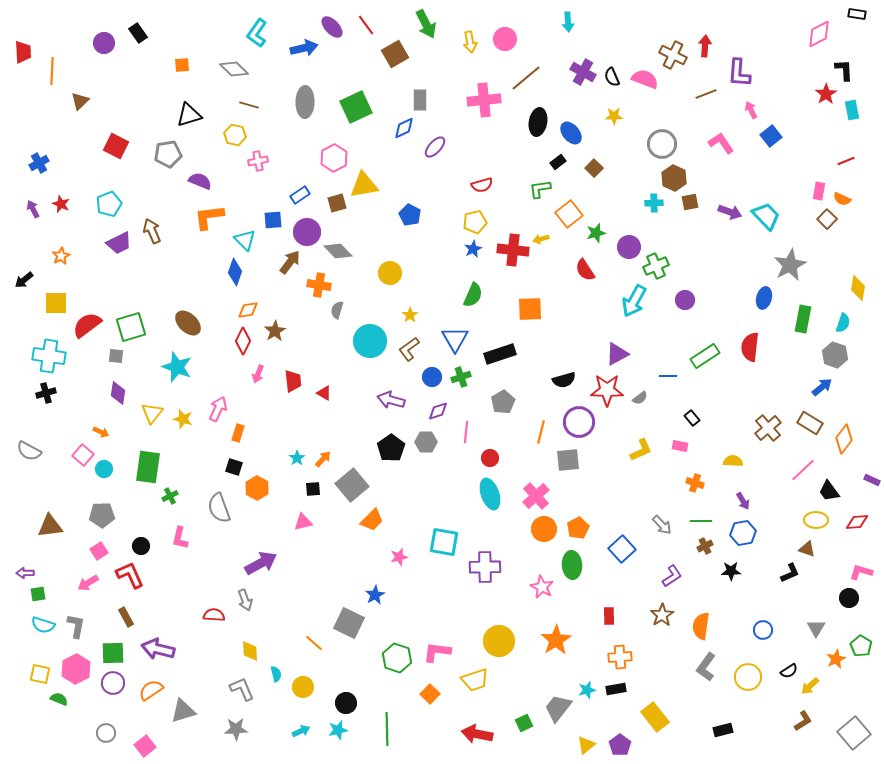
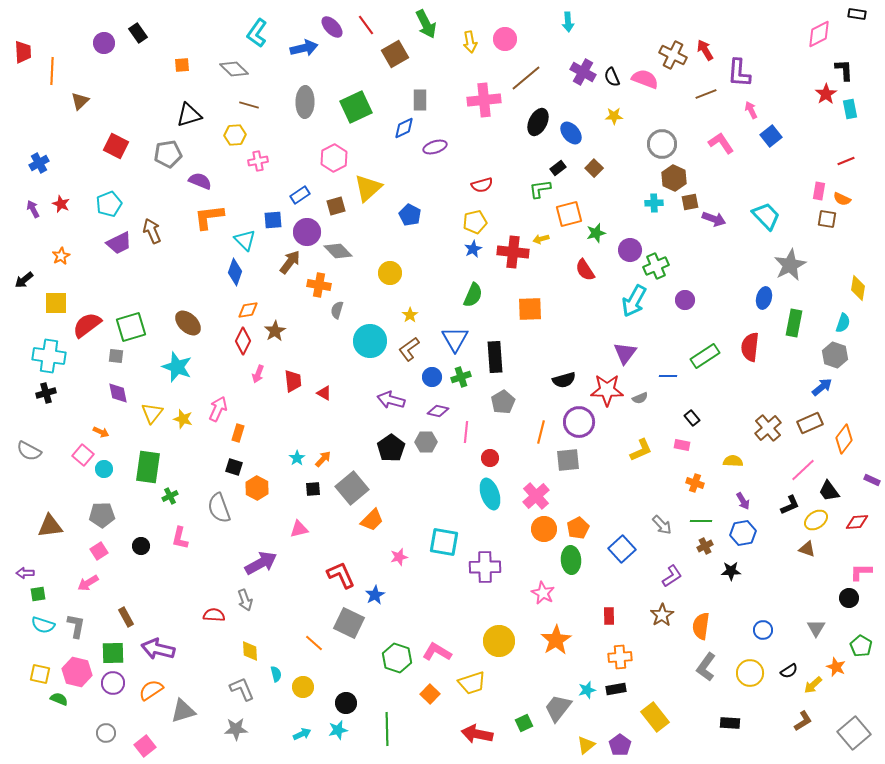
red arrow at (705, 46): moved 4 px down; rotated 35 degrees counterclockwise
cyan rectangle at (852, 110): moved 2 px left, 1 px up
black ellipse at (538, 122): rotated 16 degrees clockwise
yellow hexagon at (235, 135): rotated 15 degrees counterclockwise
purple ellipse at (435, 147): rotated 30 degrees clockwise
black rectangle at (558, 162): moved 6 px down
yellow triangle at (364, 185): moved 4 px right, 3 px down; rotated 32 degrees counterclockwise
brown square at (337, 203): moved 1 px left, 3 px down
purple arrow at (730, 212): moved 16 px left, 7 px down
orange square at (569, 214): rotated 24 degrees clockwise
brown square at (827, 219): rotated 36 degrees counterclockwise
purple circle at (629, 247): moved 1 px right, 3 px down
red cross at (513, 250): moved 2 px down
green rectangle at (803, 319): moved 9 px left, 4 px down
black rectangle at (500, 354): moved 5 px left, 3 px down; rotated 76 degrees counterclockwise
purple triangle at (617, 354): moved 8 px right, 1 px up; rotated 25 degrees counterclockwise
purple diamond at (118, 393): rotated 20 degrees counterclockwise
gray semicircle at (640, 398): rotated 14 degrees clockwise
purple diamond at (438, 411): rotated 30 degrees clockwise
brown rectangle at (810, 423): rotated 55 degrees counterclockwise
pink rectangle at (680, 446): moved 2 px right, 1 px up
gray square at (352, 485): moved 3 px down
yellow ellipse at (816, 520): rotated 35 degrees counterclockwise
pink triangle at (303, 522): moved 4 px left, 7 px down
green ellipse at (572, 565): moved 1 px left, 5 px up
pink L-shape at (861, 572): rotated 15 degrees counterclockwise
black L-shape at (790, 573): moved 68 px up
red L-shape at (130, 575): moved 211 px right
pink star at (542, 587): moved 1 px right, 6 px down
pink L-shape at (437, 652): rotated 24 degrees clockwise
orange star at (836, 659): moved 8 px down; rotated 24 degrees counterclockwise
pink hexagon at (76, 669): moved 1 px right, 3 px down; rotated 20 degrees counterclockwise
yellow circle at (748, 677): moved 2 px right, 4 px up
yellow trapezoid at (475, 680): moved 3 px left, 3 px down
yellow arrow at (810, 686): moved 3 px right, 1 px up
black rectangle at (723, 730): moved 7 px right, 7 px up; rotated 18 degrees clockwise
cyan arrow at (301, 731): moved 1 px right, 3 px down
